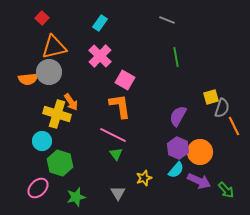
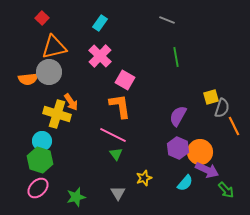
green hexagon: moved 20 px left, 3 px up
cyan semicircle: moved 9 px right, 13 px down
purple arrow: moved 8 px right, 11 px up
